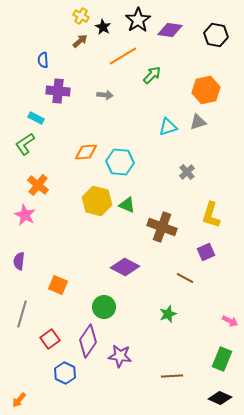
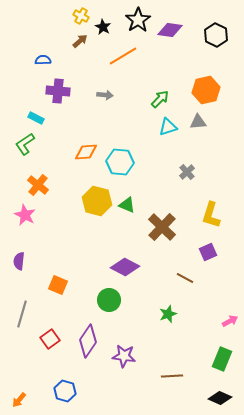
black hexagon at (216, 35): rotated 15 degrees clockwise
blue semicircle at (43, 60): rotated 91 degrees clockwise
green arrow at (152, 75): moved 8 px right, 24 px down
gray triangle at (198, 122): rotated 12 degrees clockwise
brown cross at (162, 227): rotated 24 degrees clockwise
purple square at (206, 252): moved 2 px right
green circle at (104, 307): moved 5 px right, 7 px up
pink arrow at (230, 321): rotated 56 degrees counterclockwise
purple star at (120, 356): moved 4 px right
blue hexagon at (65, 373): moved 18 px down; rotated 10 degrees counterclockwise
